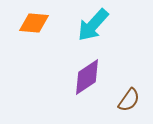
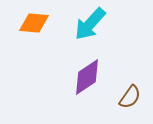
cyan arrow: moved 3 px left, 1 px up
brown semicircle: moved 1 px right, 3 px up
